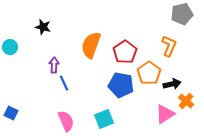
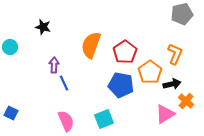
orange L-shape: moved 6 px right, 8 px down
orange pentagon: moved 1 px right, 1 px up
